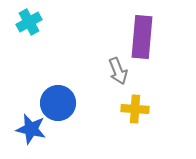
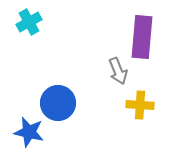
yellow cross: moved 5 px right, 4 px up
blue star: moved 2 px left, 3 px down
